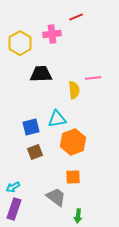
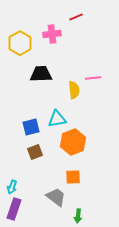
cyan arrow: moved 1 px left; rotated 40 degrees counterclockwise
